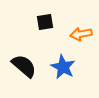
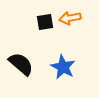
orange arrow: moved 11 px left, 16 px up
black semicircle: moved 3 px left, 2 px up
